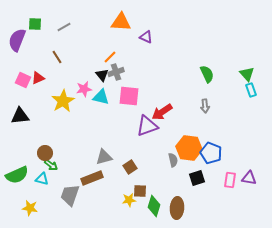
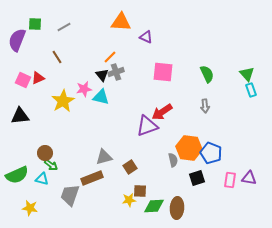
pink square at (129, 96): moved 34 px right, 24 px up
green diamond at (154, 206): rotated 70 degrees clockwise
